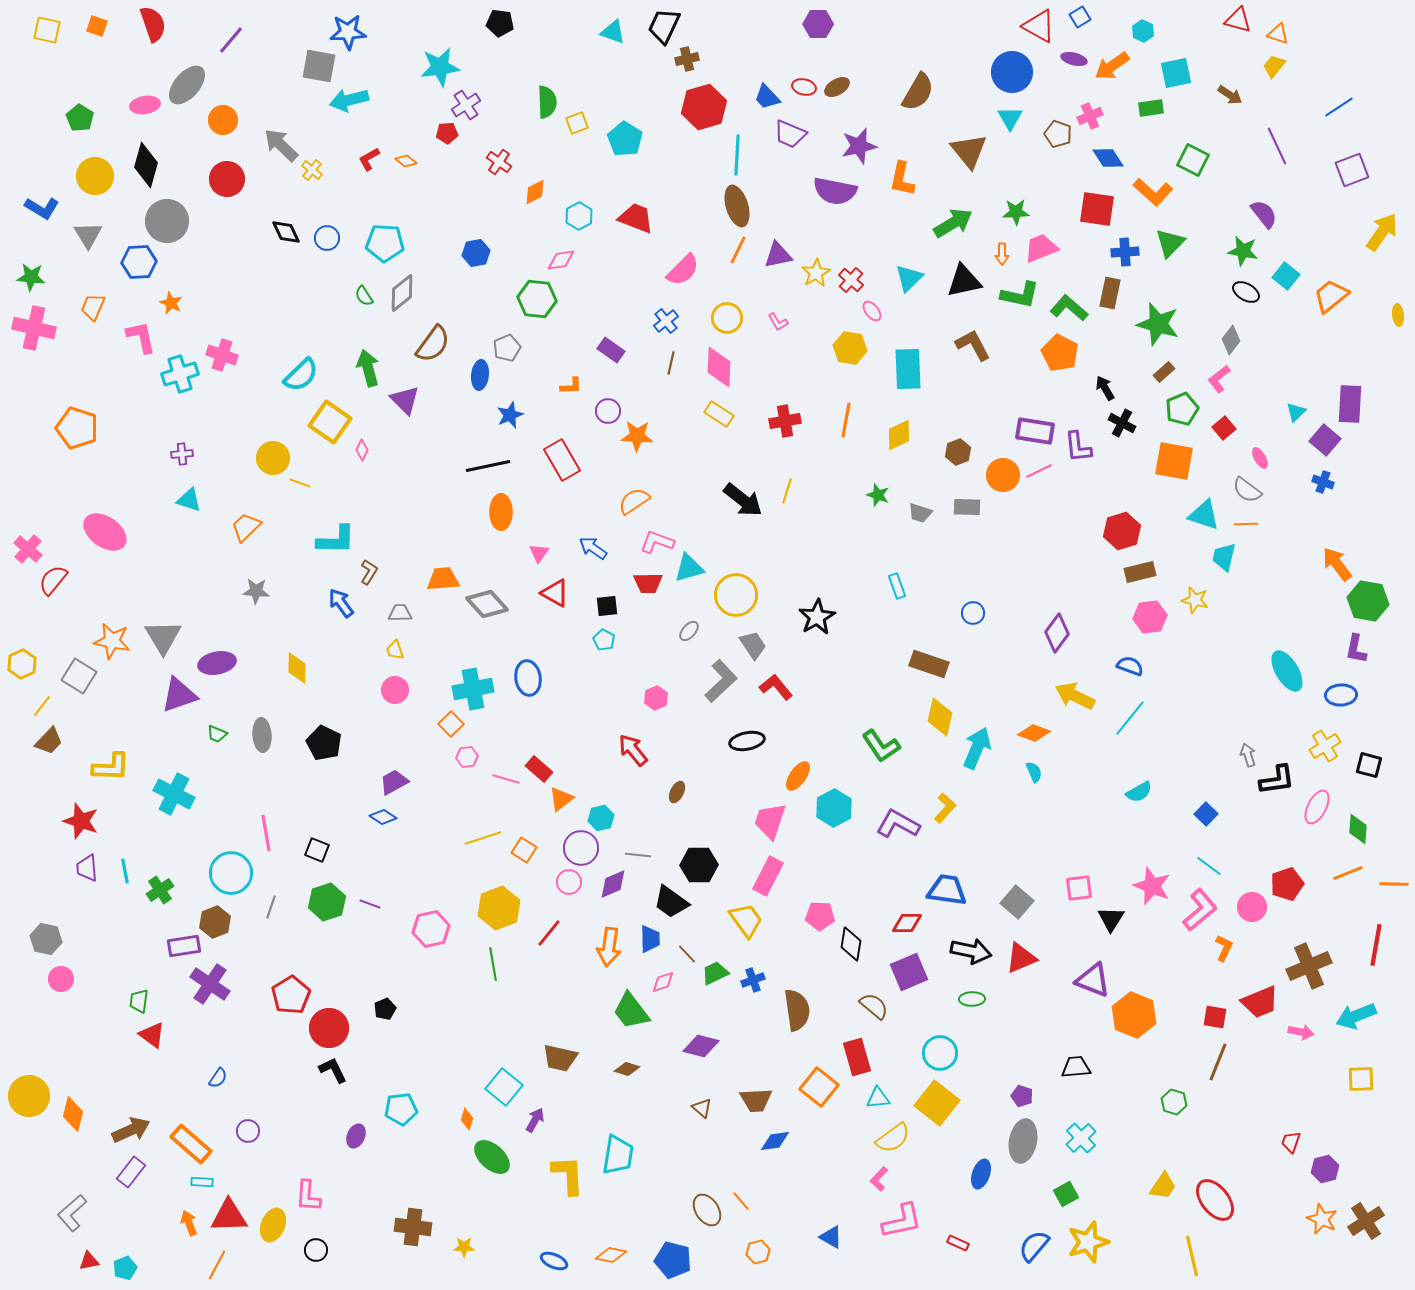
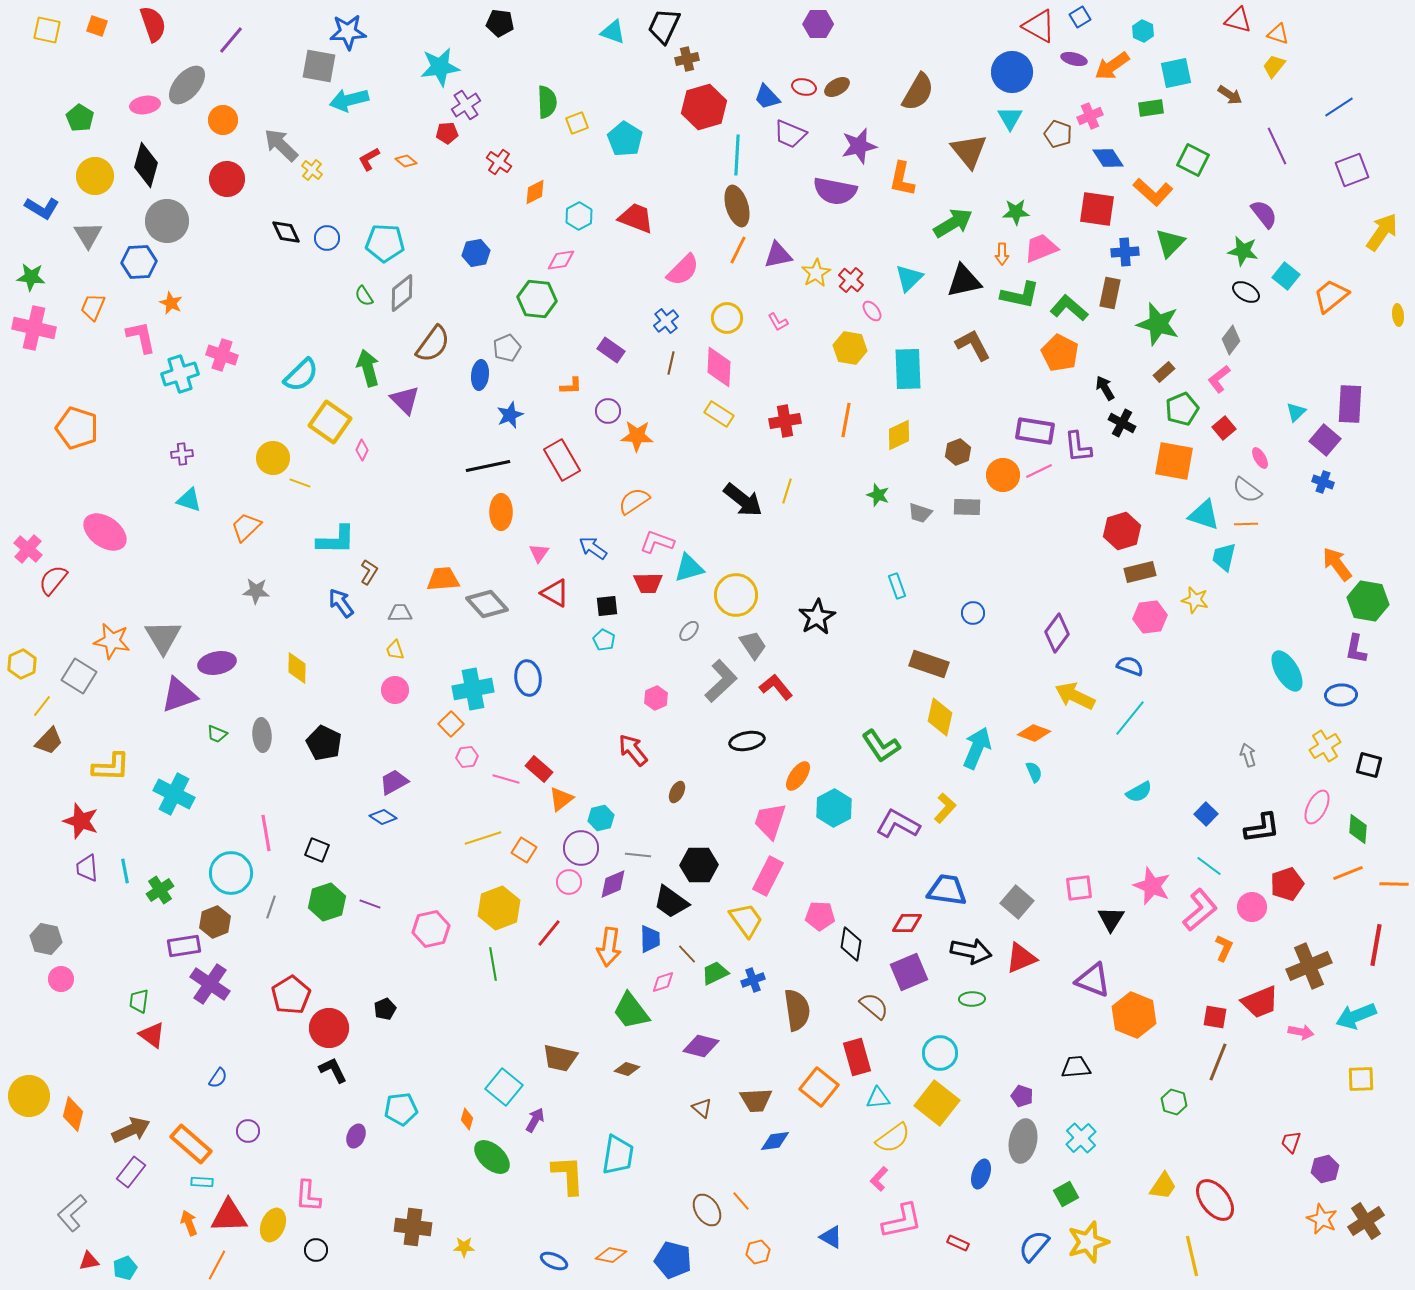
black L-shape at (1277, 780): moved 15 px left, 48 px down
